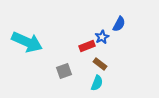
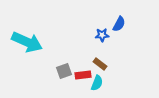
blue star: moved 2 px up; rotated 24 degrees clockwise
red rectangle: moved 4 px left, 29 px down; rotated 14 degrees clockwise
